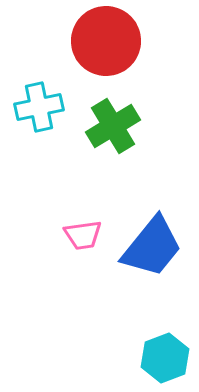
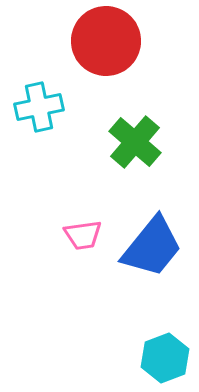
green cross: moved 22 px right, 16 px down; rotated 18 degrees counterclockwise
